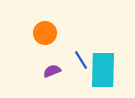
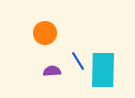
blue line: moved 3 px left, 1 px down
purple semicircle: rotated 18 degrees clockwise
